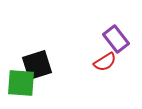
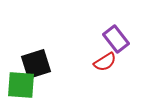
black square: moved 1 px left, 1 px up
green square: moved 2 px down
